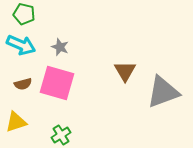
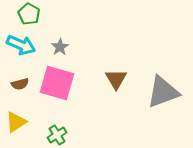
green pentagon: moved 5 px right; rotated 15 degrees clockwise
gray star: rotated 18 degrees clockwise
brown triangle: moved 9 px left, 8 px down
brown semicircle: moved 3 px left
yellow triangle: rotated 15 degrees counterclockwise
green cross: moved 4 px left
